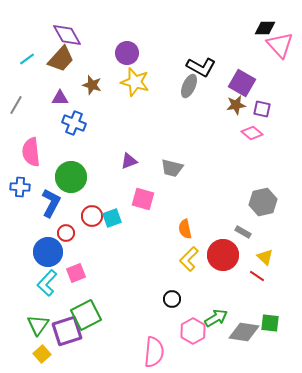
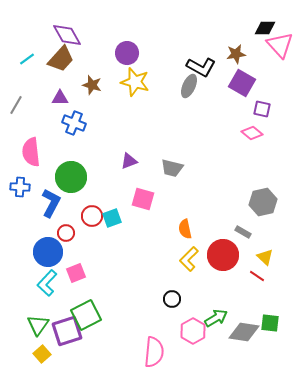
brown star at (236, 105): moved 51 px up
